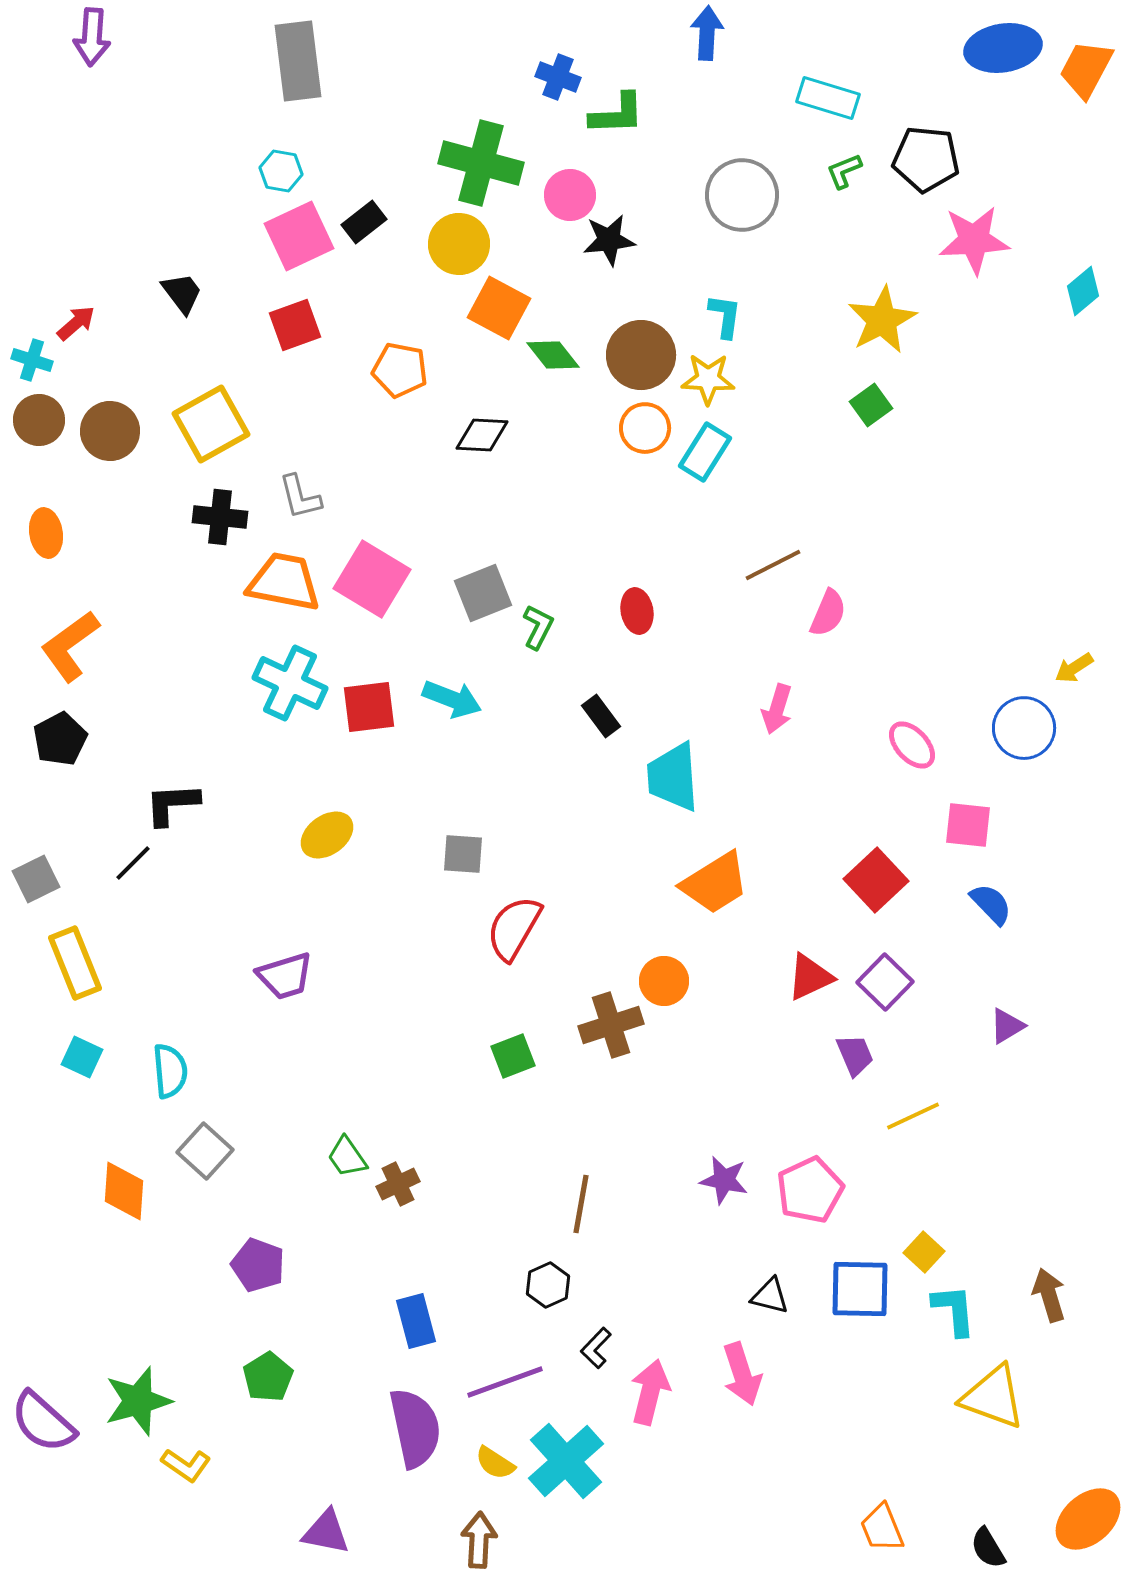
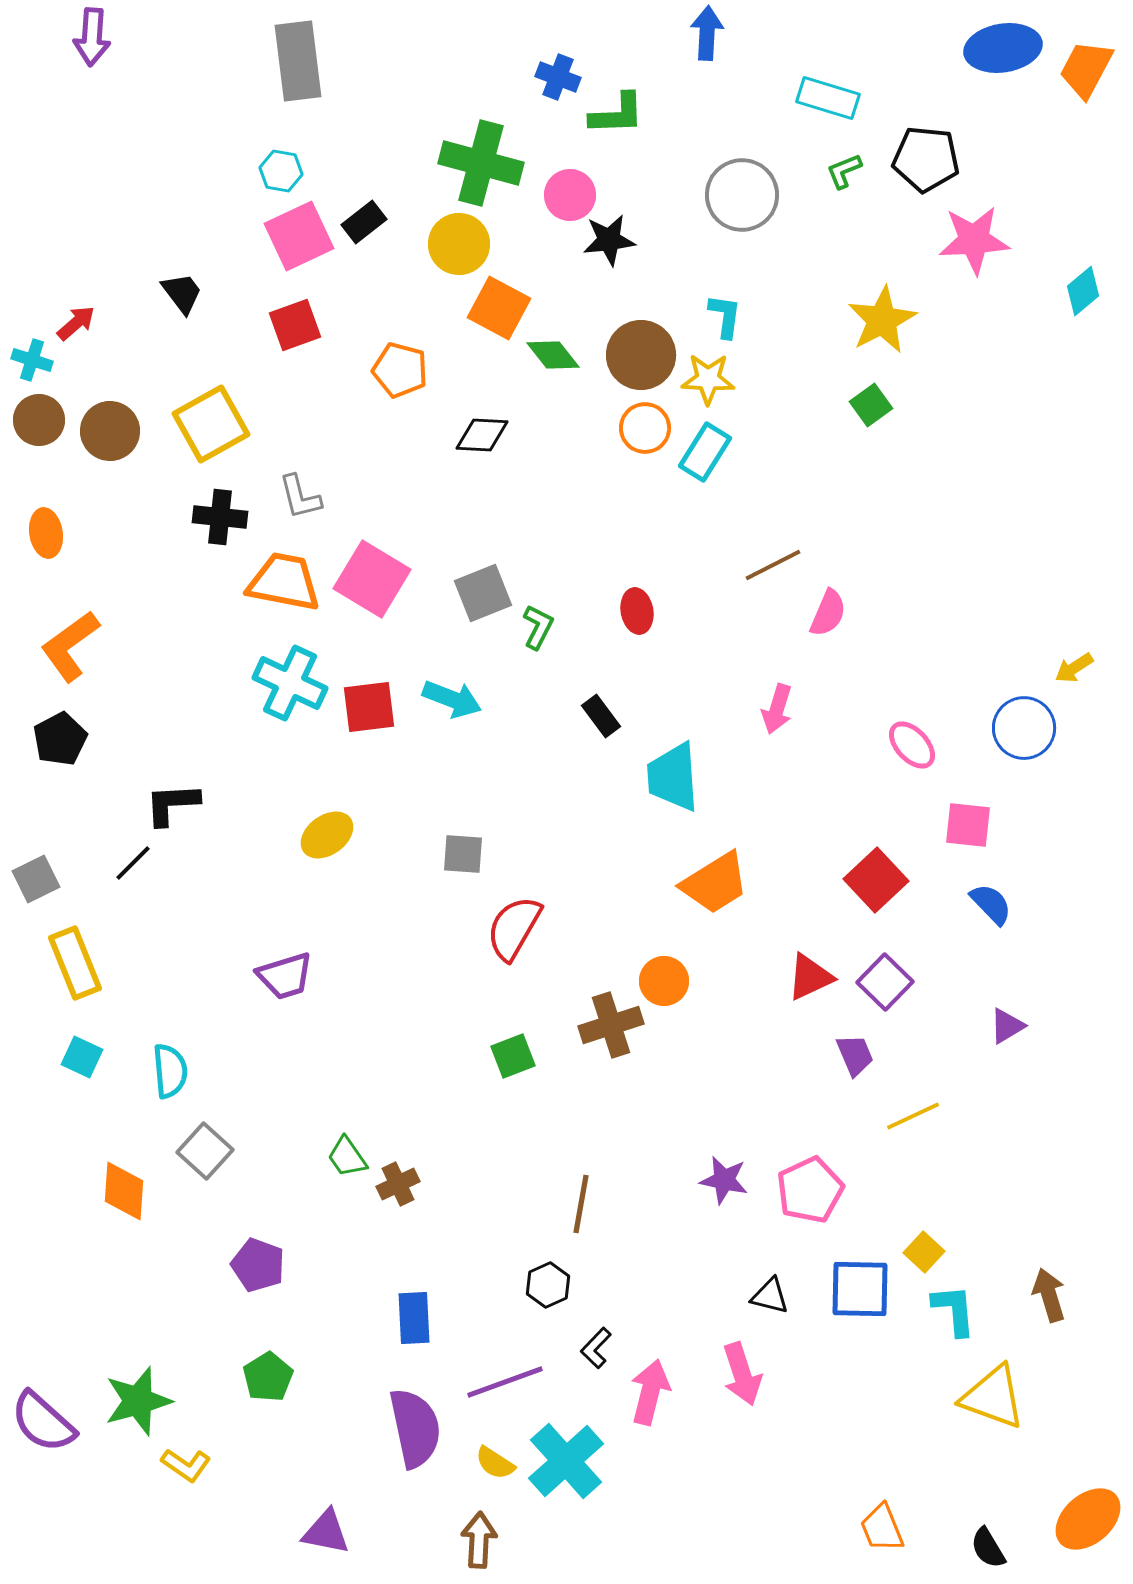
orange pentagon at (400, 370): rotated 4 degrees clockwise
blue rectangle at (416, 1321): moved 2 px left, 3 px up; rotated 12 degrees clockwise
